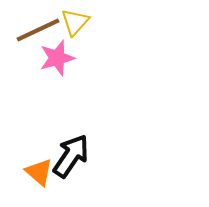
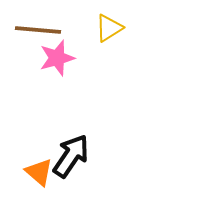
yellow triangle: moved 34 px right, 6 px down; rotated 16 degrees clockwise
brown line: rotated 30 degrees clockwise
